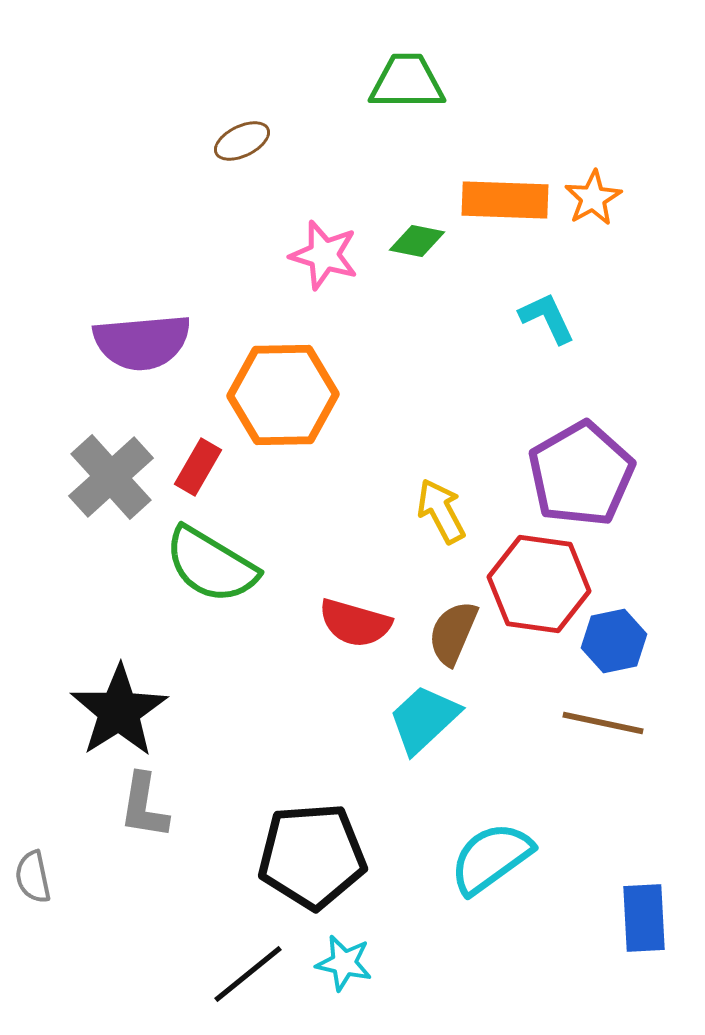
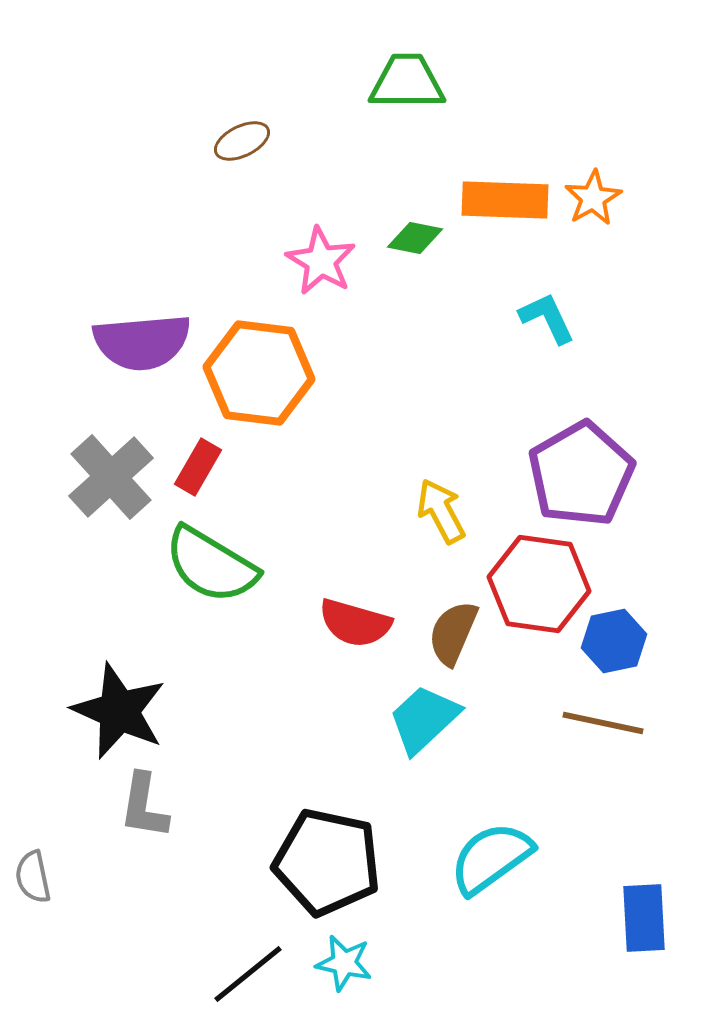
green diamond: moved 2 px left, 3 px up
pink star: moved 3 px left, 6 px down; rotated 14 degrees clockwise
orange hexagon: moved 24 px left, 22 px up; rotated 8 degrees clockwise
black star: rotated 16 degrees counterclockwise
black pentagon: moved 15 px right, 6 px down; rotated 16 degrees clockwise
